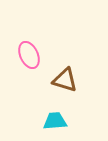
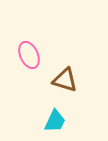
cyan trapezoid: rotated 120 degrees clockwise
